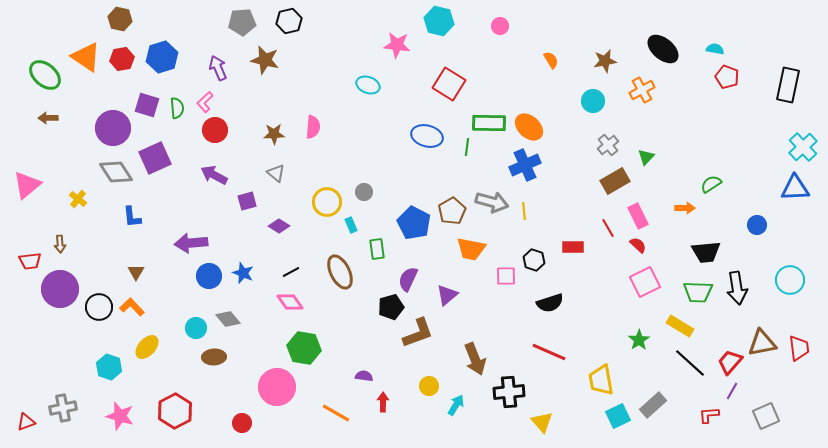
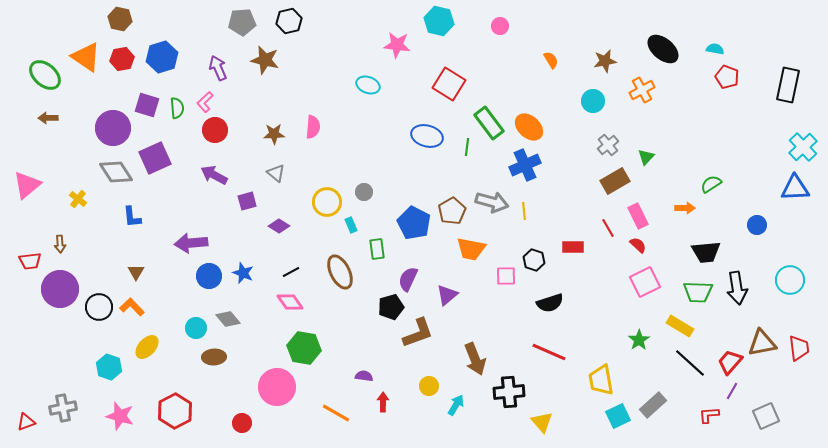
green rectangle at (489, 123): rotated 52 degrees clockwise
